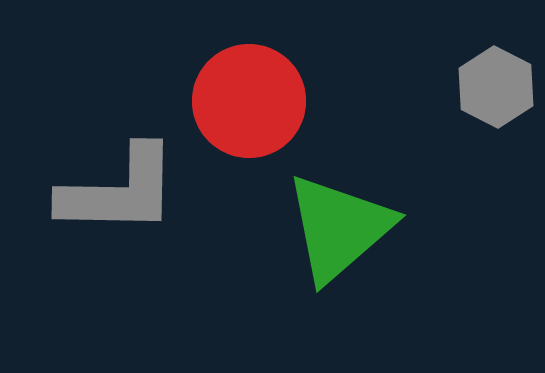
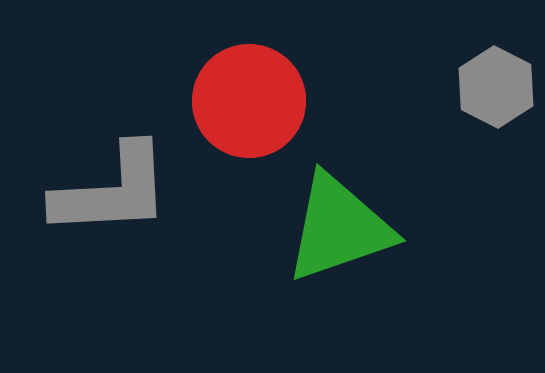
gray L-shape: moved 7 px left; rotated 4 degrees counterclockwise
green triangle: rotated 22 degrees clockwise
